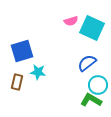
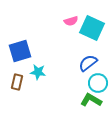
blue square: moved 2 px left
blue semicircle: moved 1 px right
cyan circle: moved 2 px up
